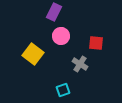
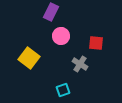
purple rectangle: moved 3 px left
yellow square: moved 4 px left, 4 px down
